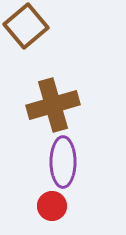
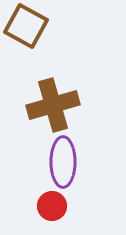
brown square: rotated 21 degrees counterclockwise
